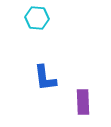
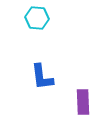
blue L-shape: moved 3 px left, 1 px up
